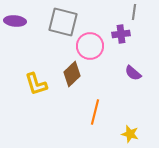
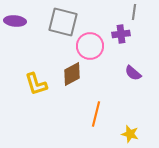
brown diamond: rotated 15 degrees clockwise
orange line: moved 1 px right, 2 px down
